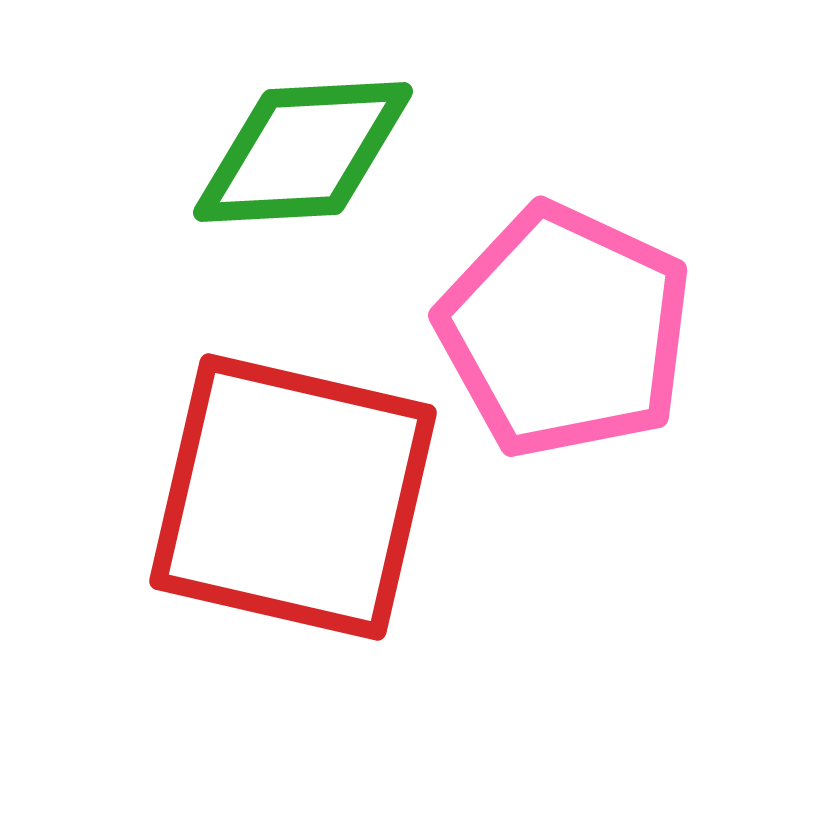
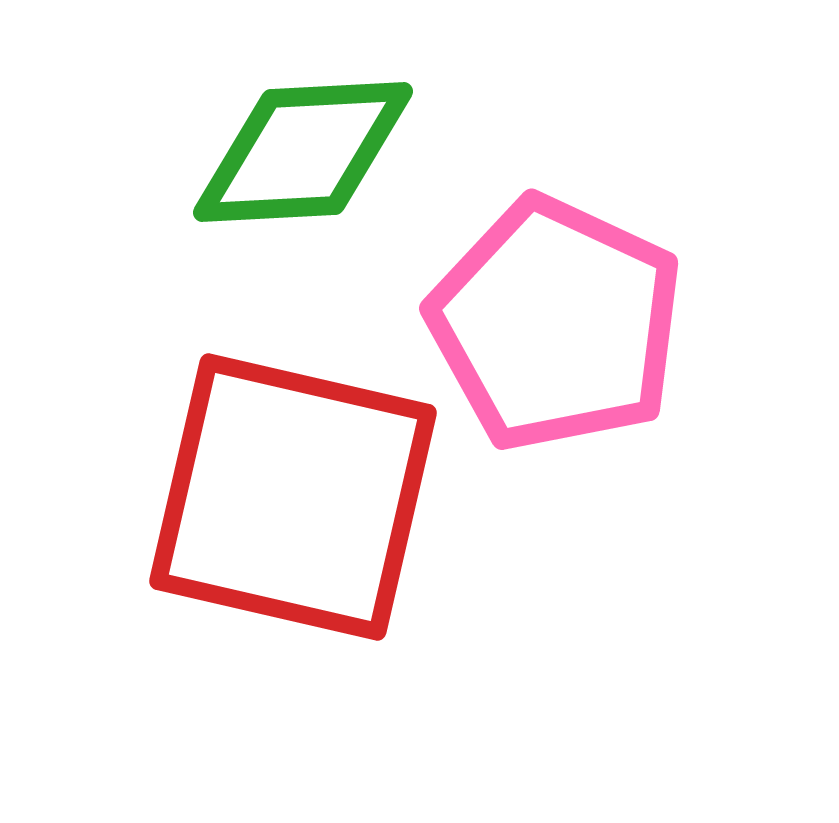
pink pentagon: moved 9 px left, 7 px up
